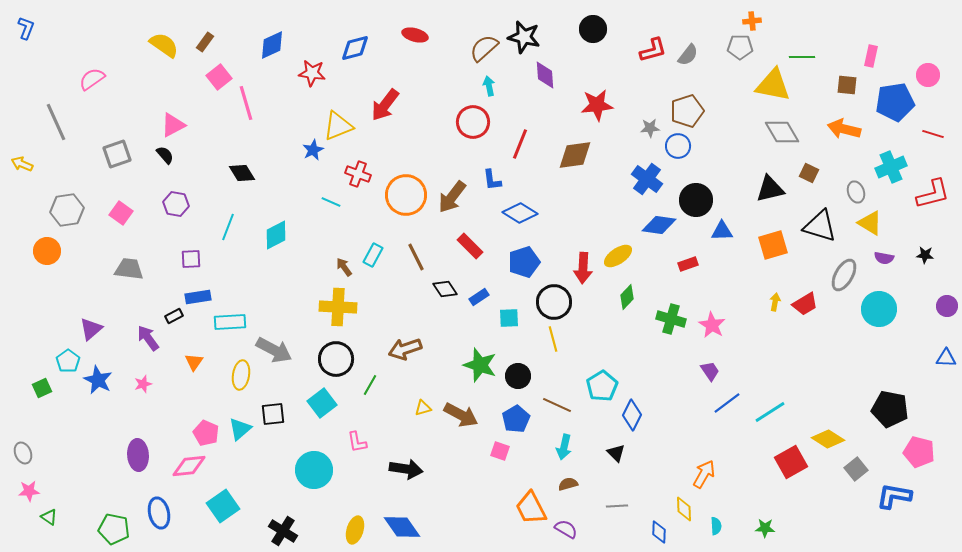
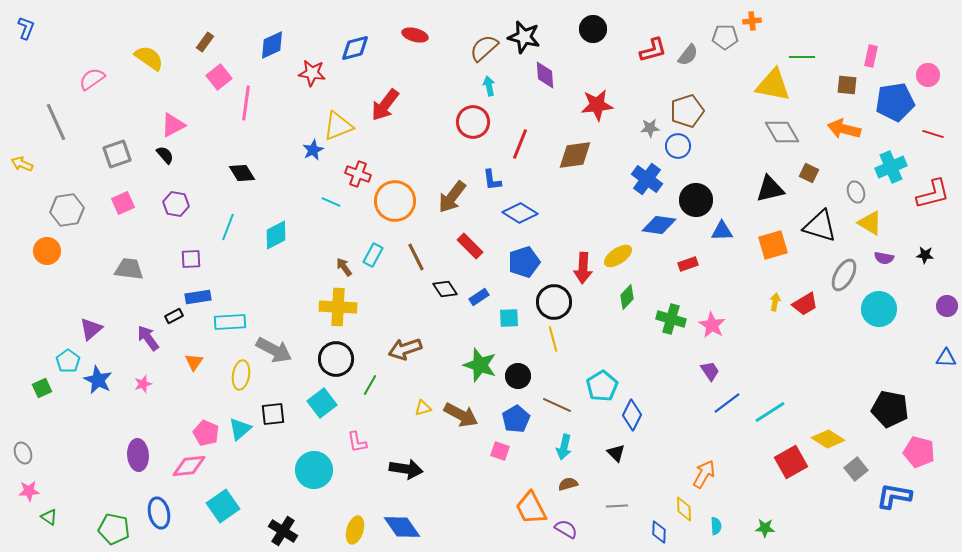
yellow semicircle at (164, 45): moved 15 px left, 13 px down
gray pentagon at (740, 47): moved 15 px left, 10 px up
pink line at (246, 103): rotated 24 degrees clockwise
orange circle at (406, 195): moved 11 px left, 6 px down
pink square at (121, 213): moved 2 px right, 10 px up; rotated 30 degrees clockwise
